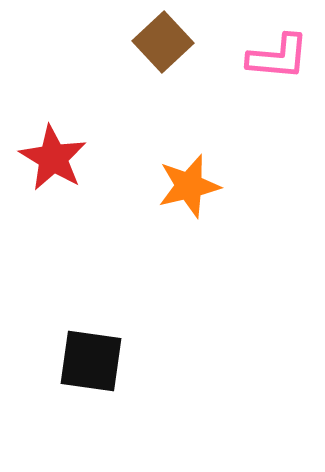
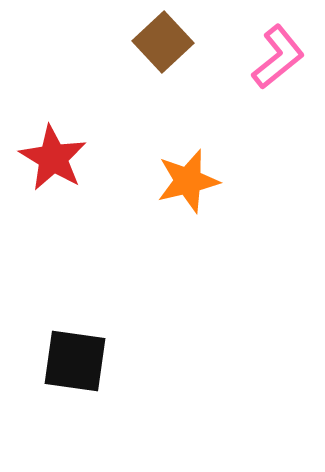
pink L-shape: rotated 44 degrees counterclockwise
orange star: moved 1 px left, 5 px up
black square: moved 16 px left
